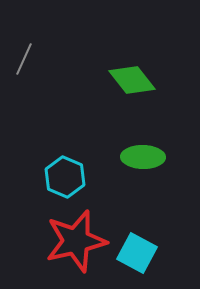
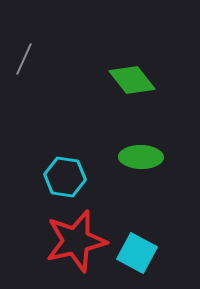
green ellipse: moved 2 px left
cyan hexagon: rotated 15 degrees counterclockwise
